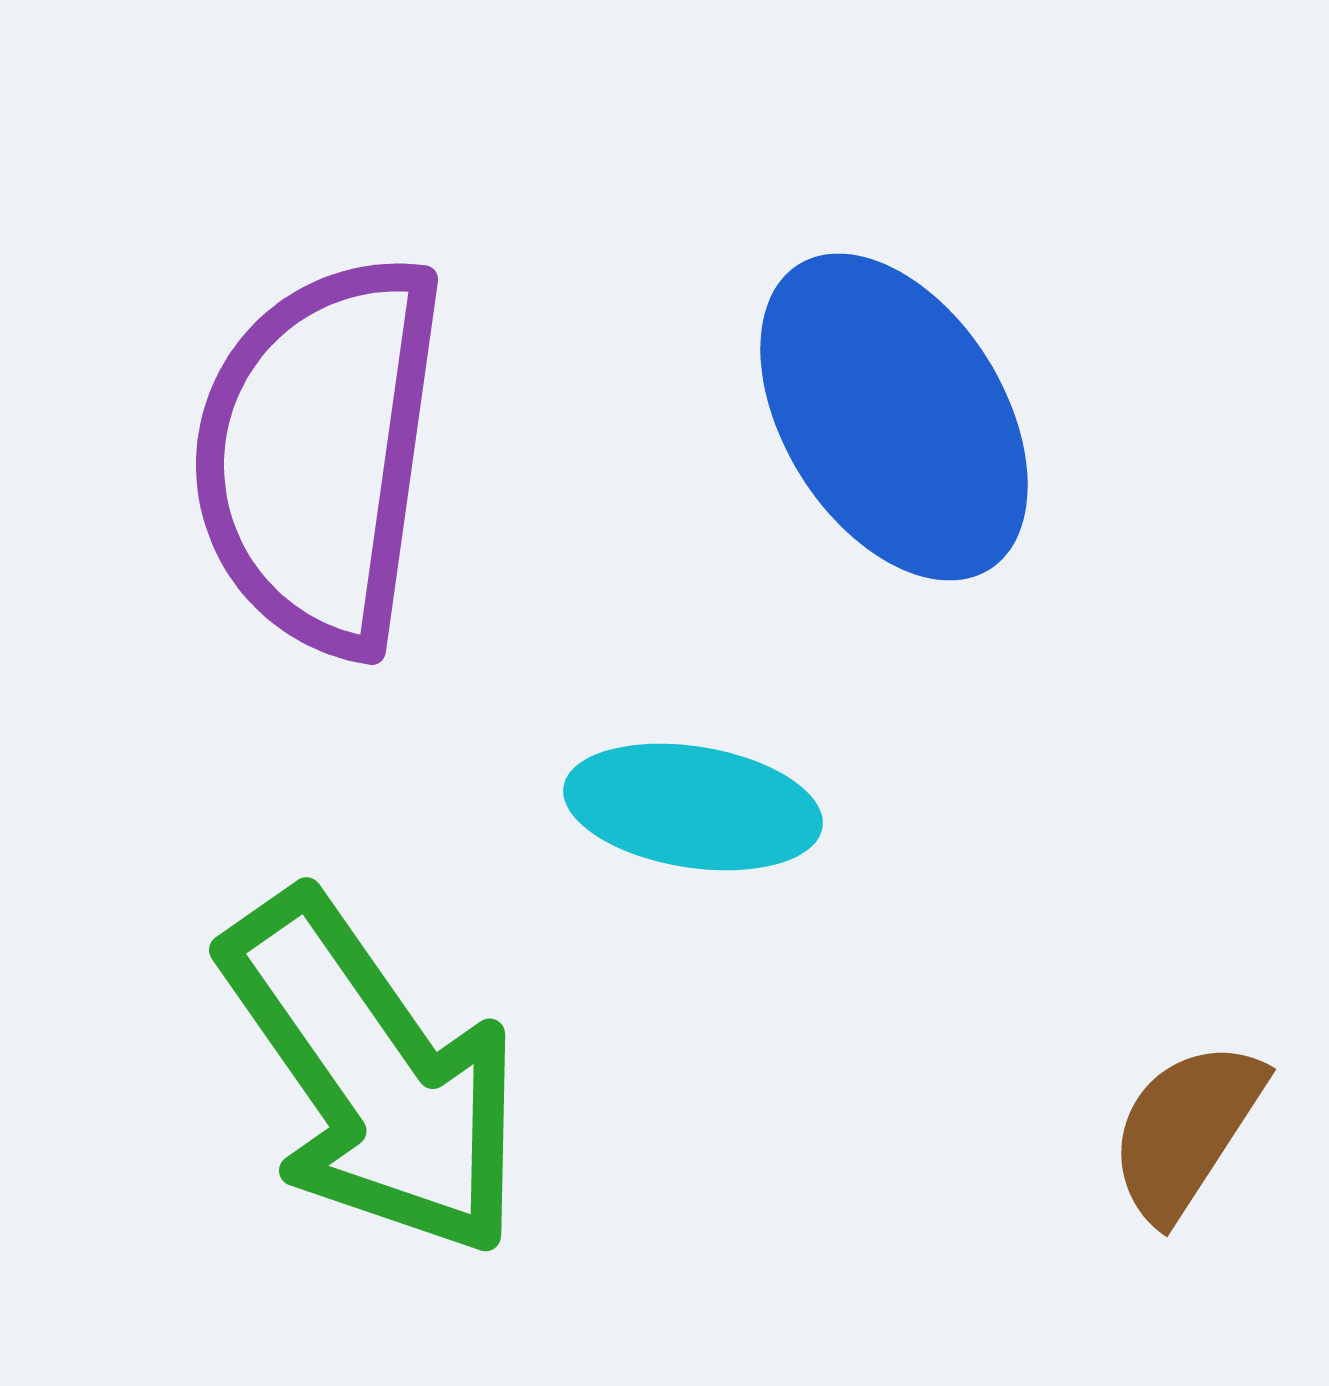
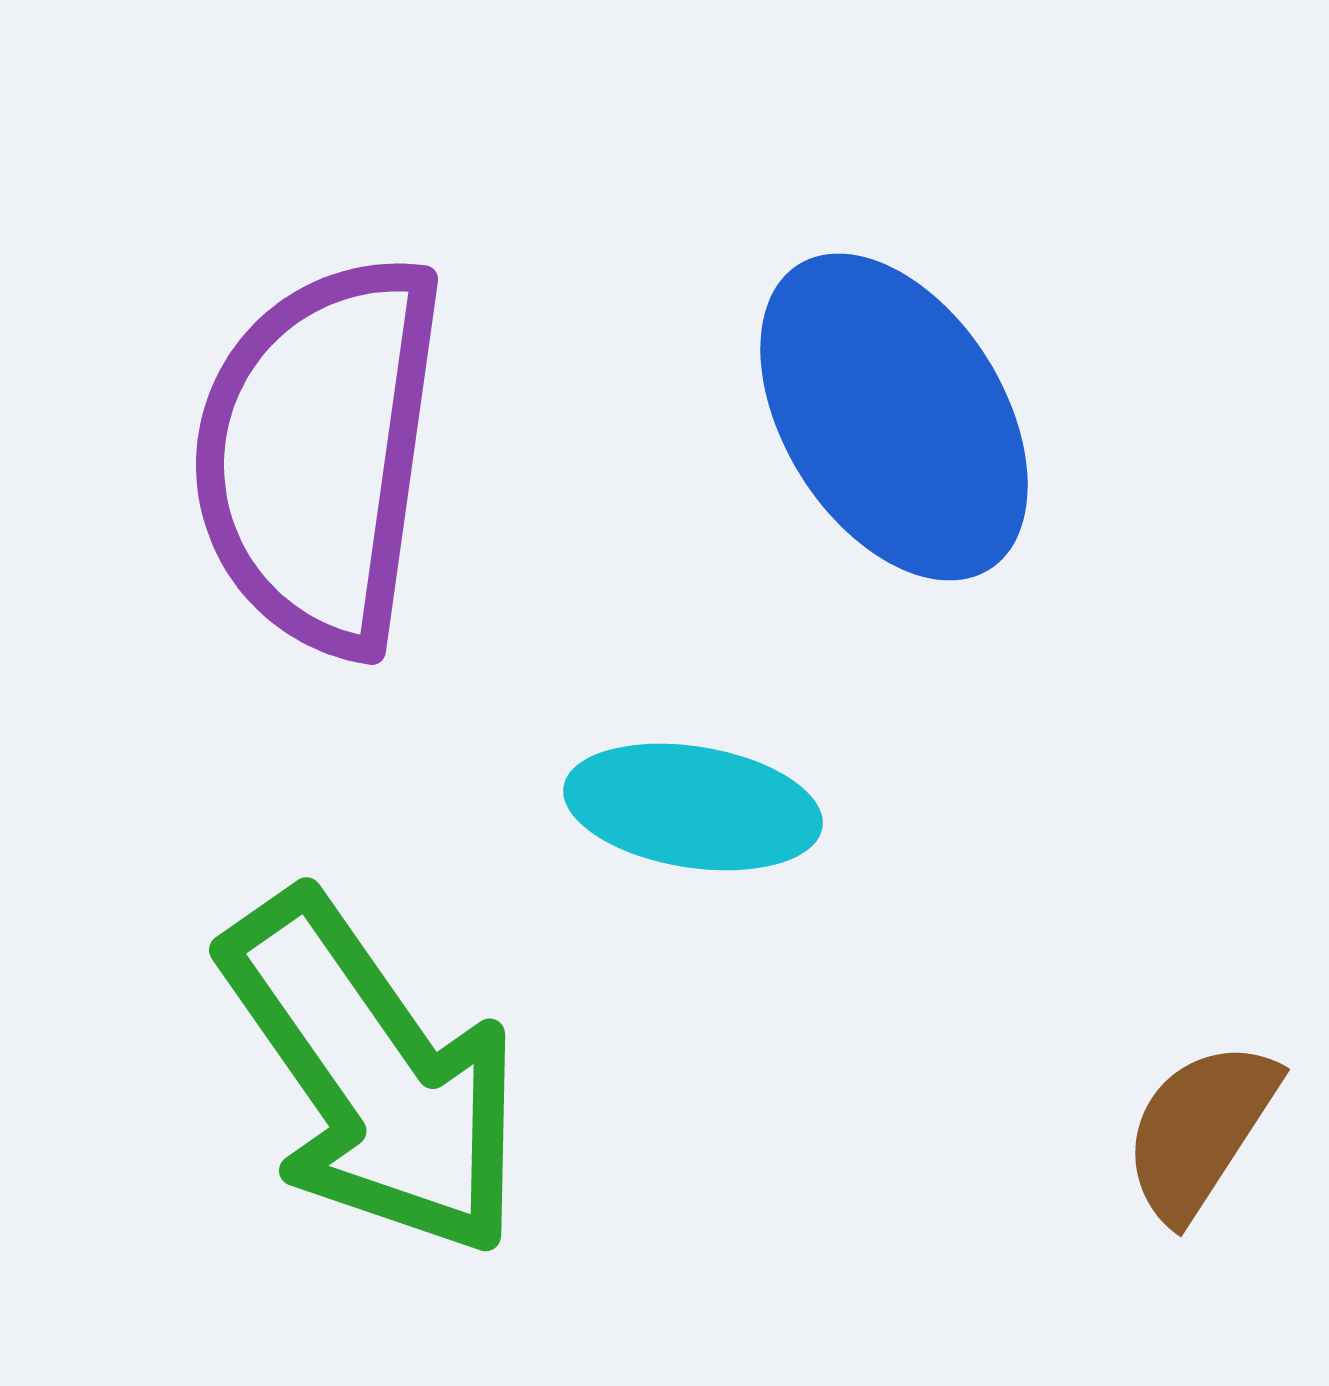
brown semicircle: moved 14 px right
